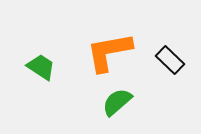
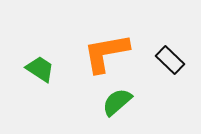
orange L-shape: moved 3 px left, 1 px down
green trapezoid: moved 1 px left, 2 px down
